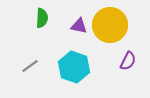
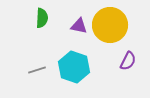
gray line: moved 7 px right, 4 px down; rotated 18 degrees clockwise
